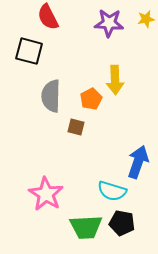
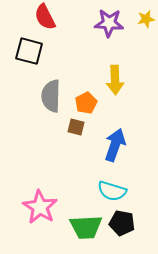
red semicircle: moved 3 px left
orange pentagon: moved 5 px left, 4 px down
blue arrow: moved 23 px left, 17 px up
pink star: moved 6 px left, 13 px down
